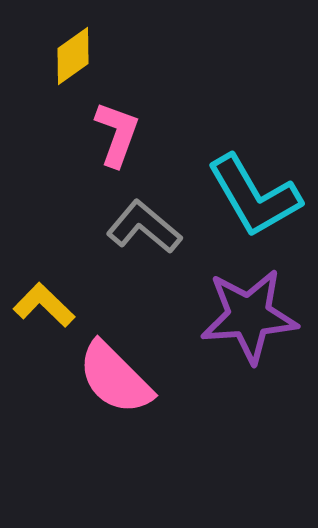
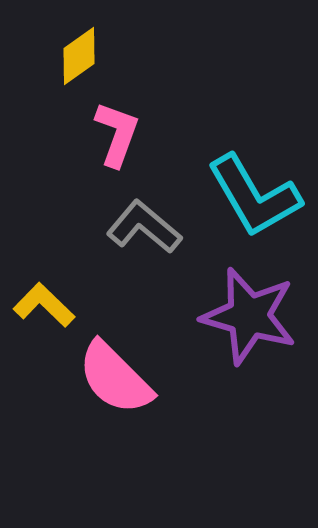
yellow diamond: moved 6 px right
purple star: rotated 20 degrees clockwise
